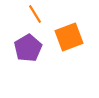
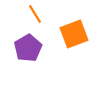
orange square: moved 5 px right, 3 px up
